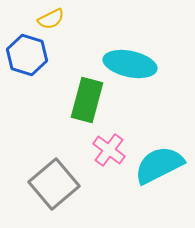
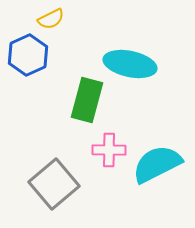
blue hexagon: moved 1 px right; rotated 18 degrees clockwise
pink cross: rotated 36 degrees counterclockwise
cyan semicircle: moved 2 px left, 1 px up
